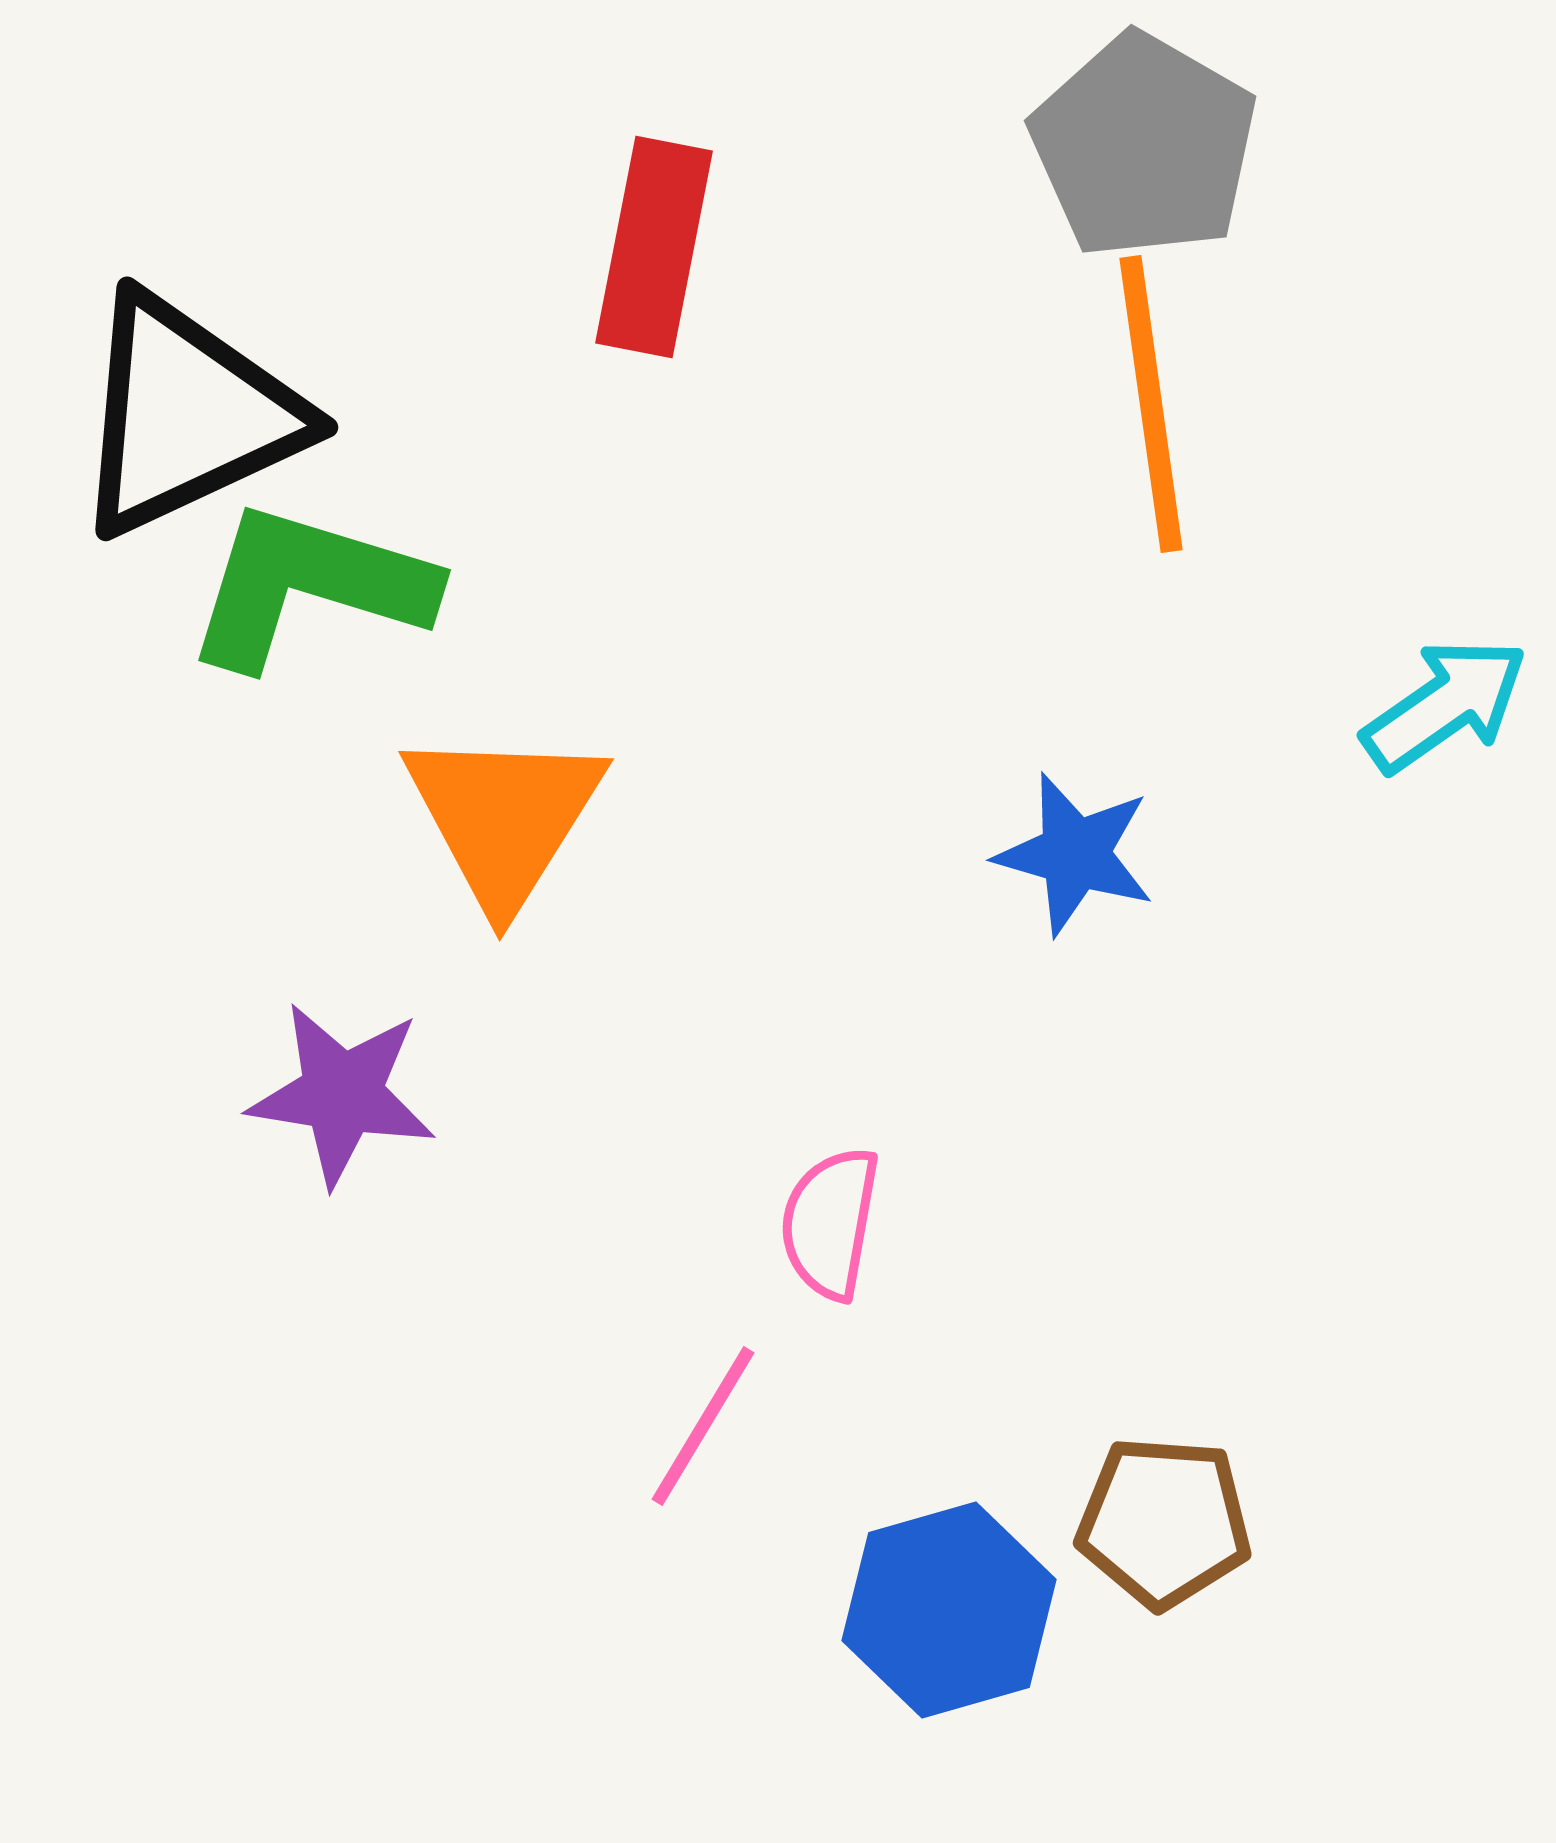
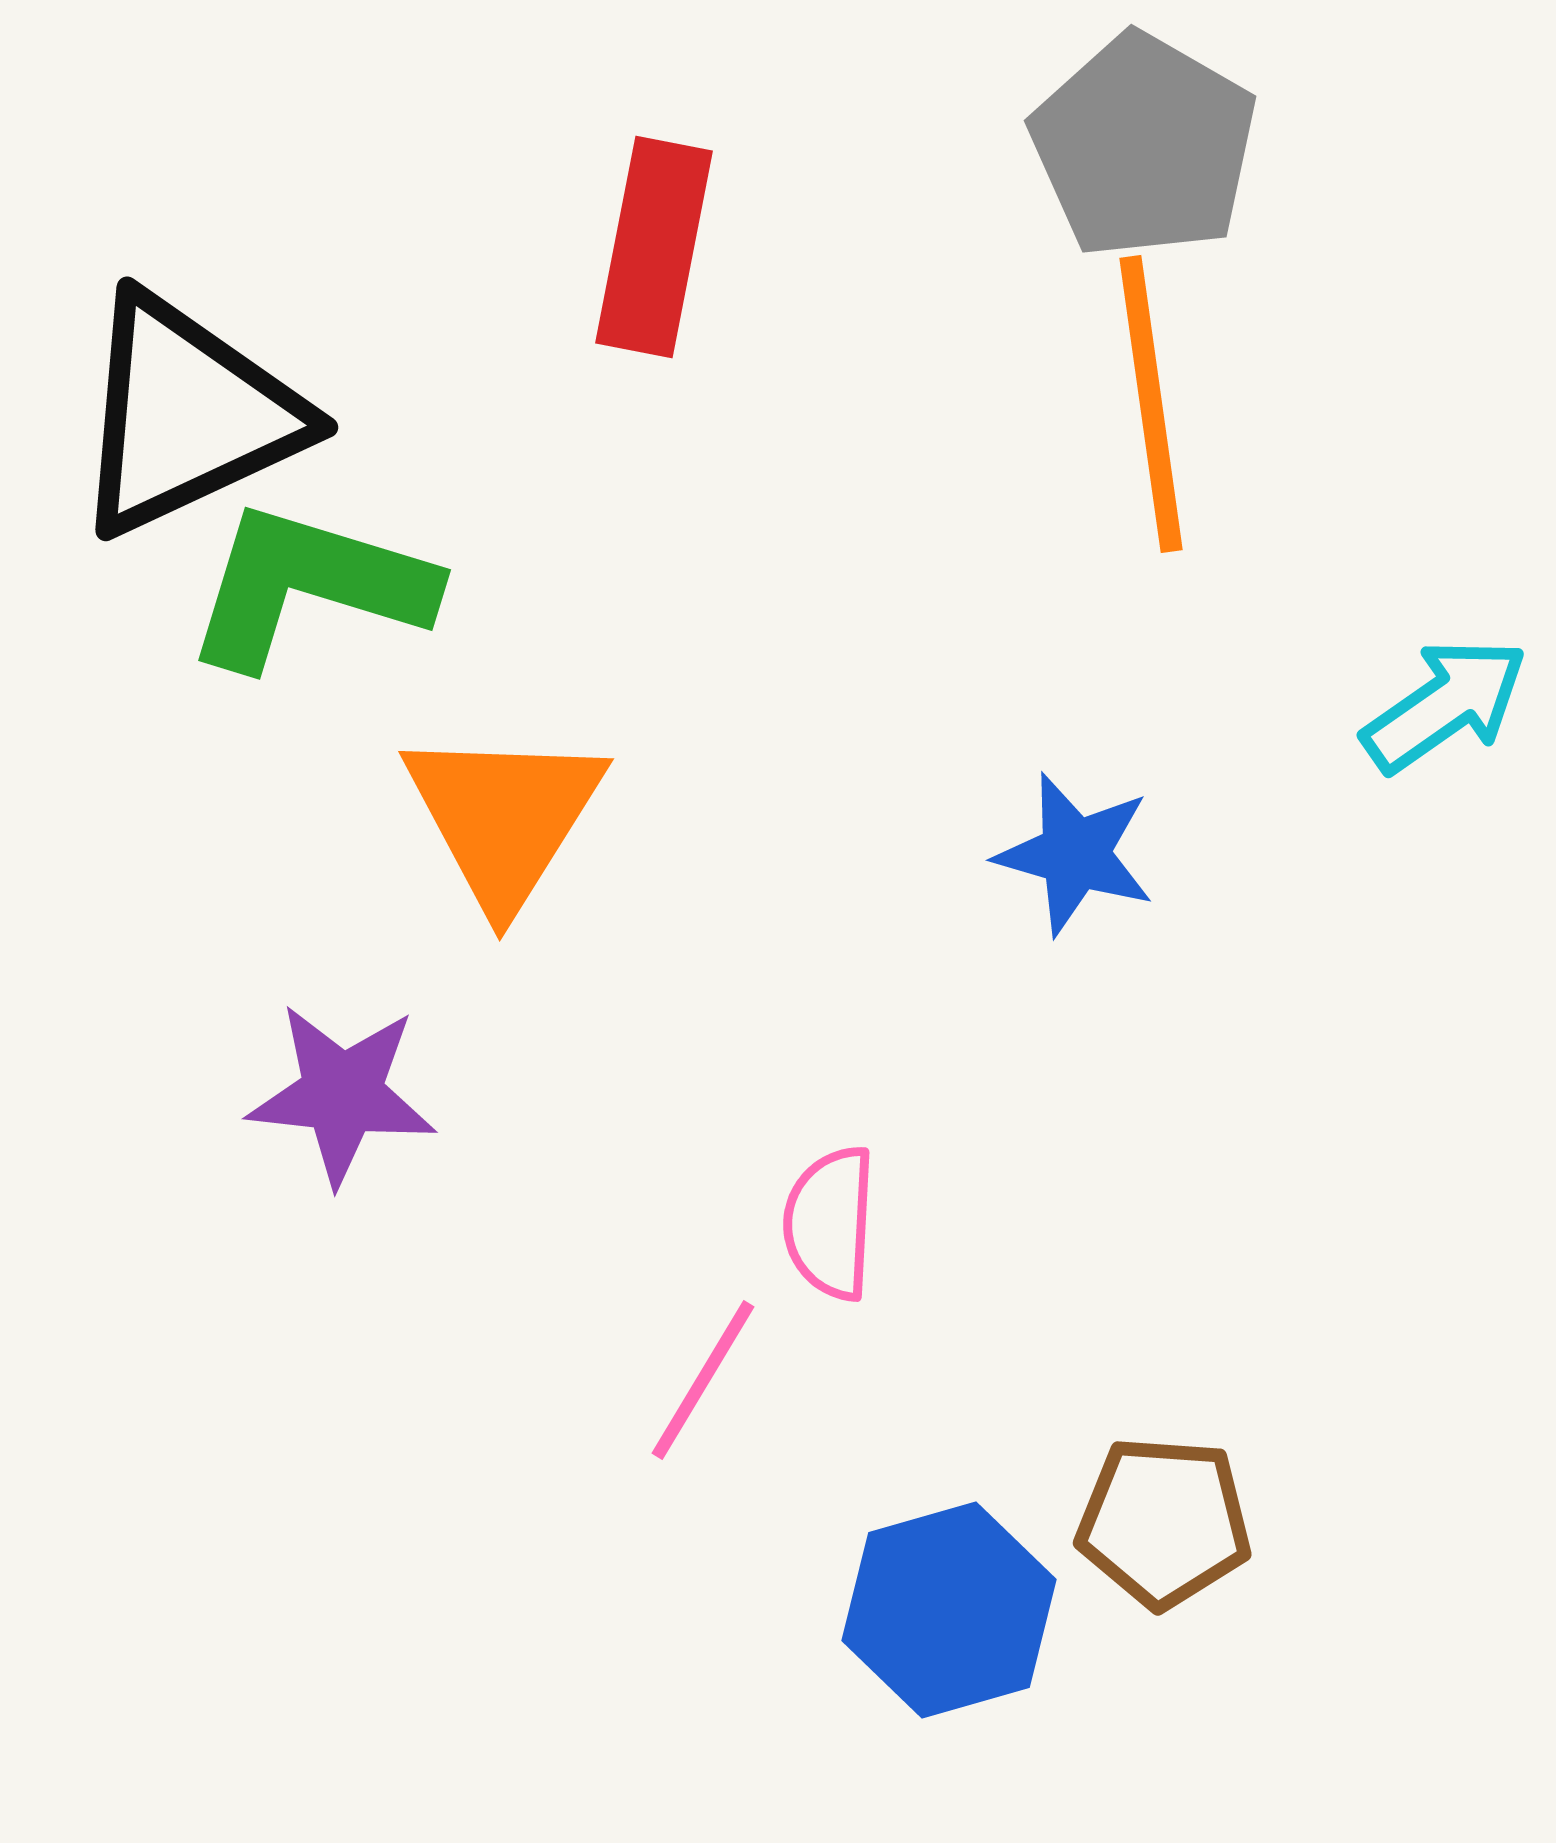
purple star: rotated 3 degrees counterclockwise
pink semicircle: rotated 7 degrees counterclockwise
pink line: moved 46 px up
